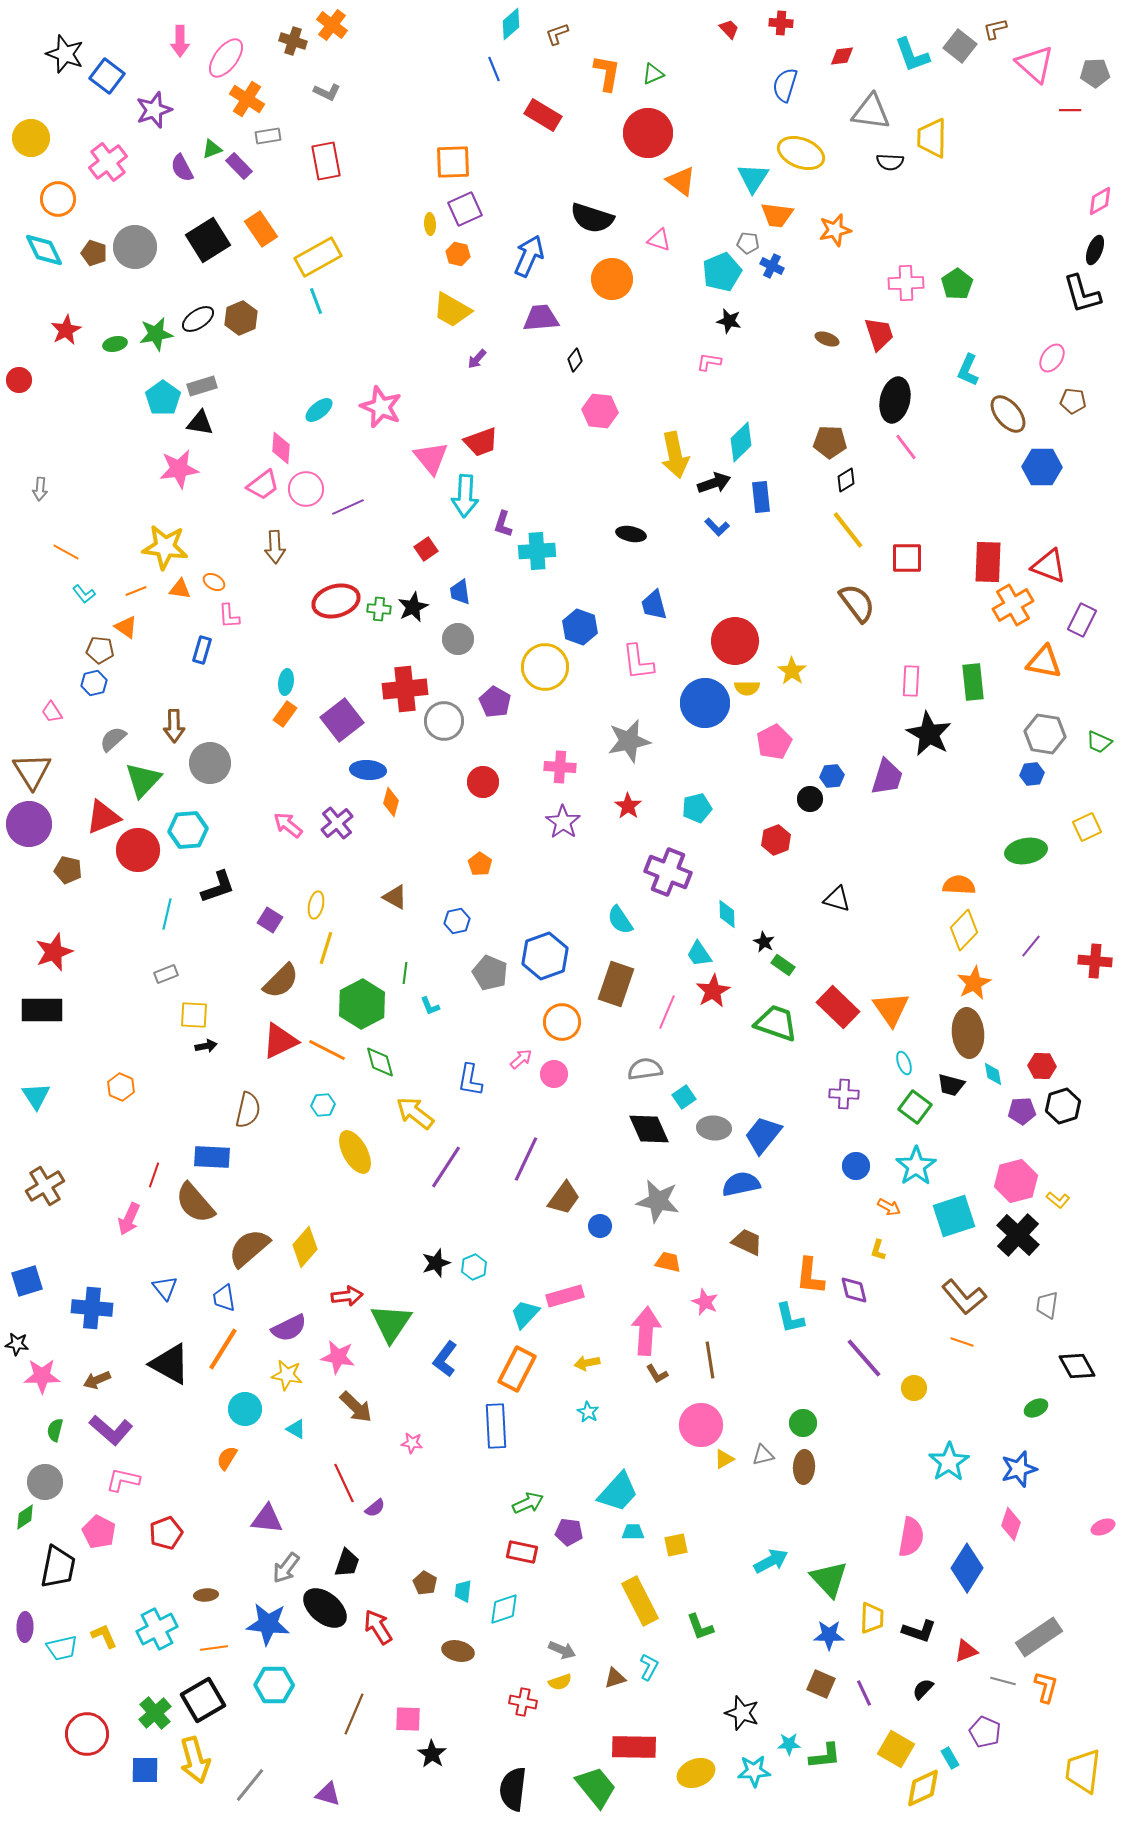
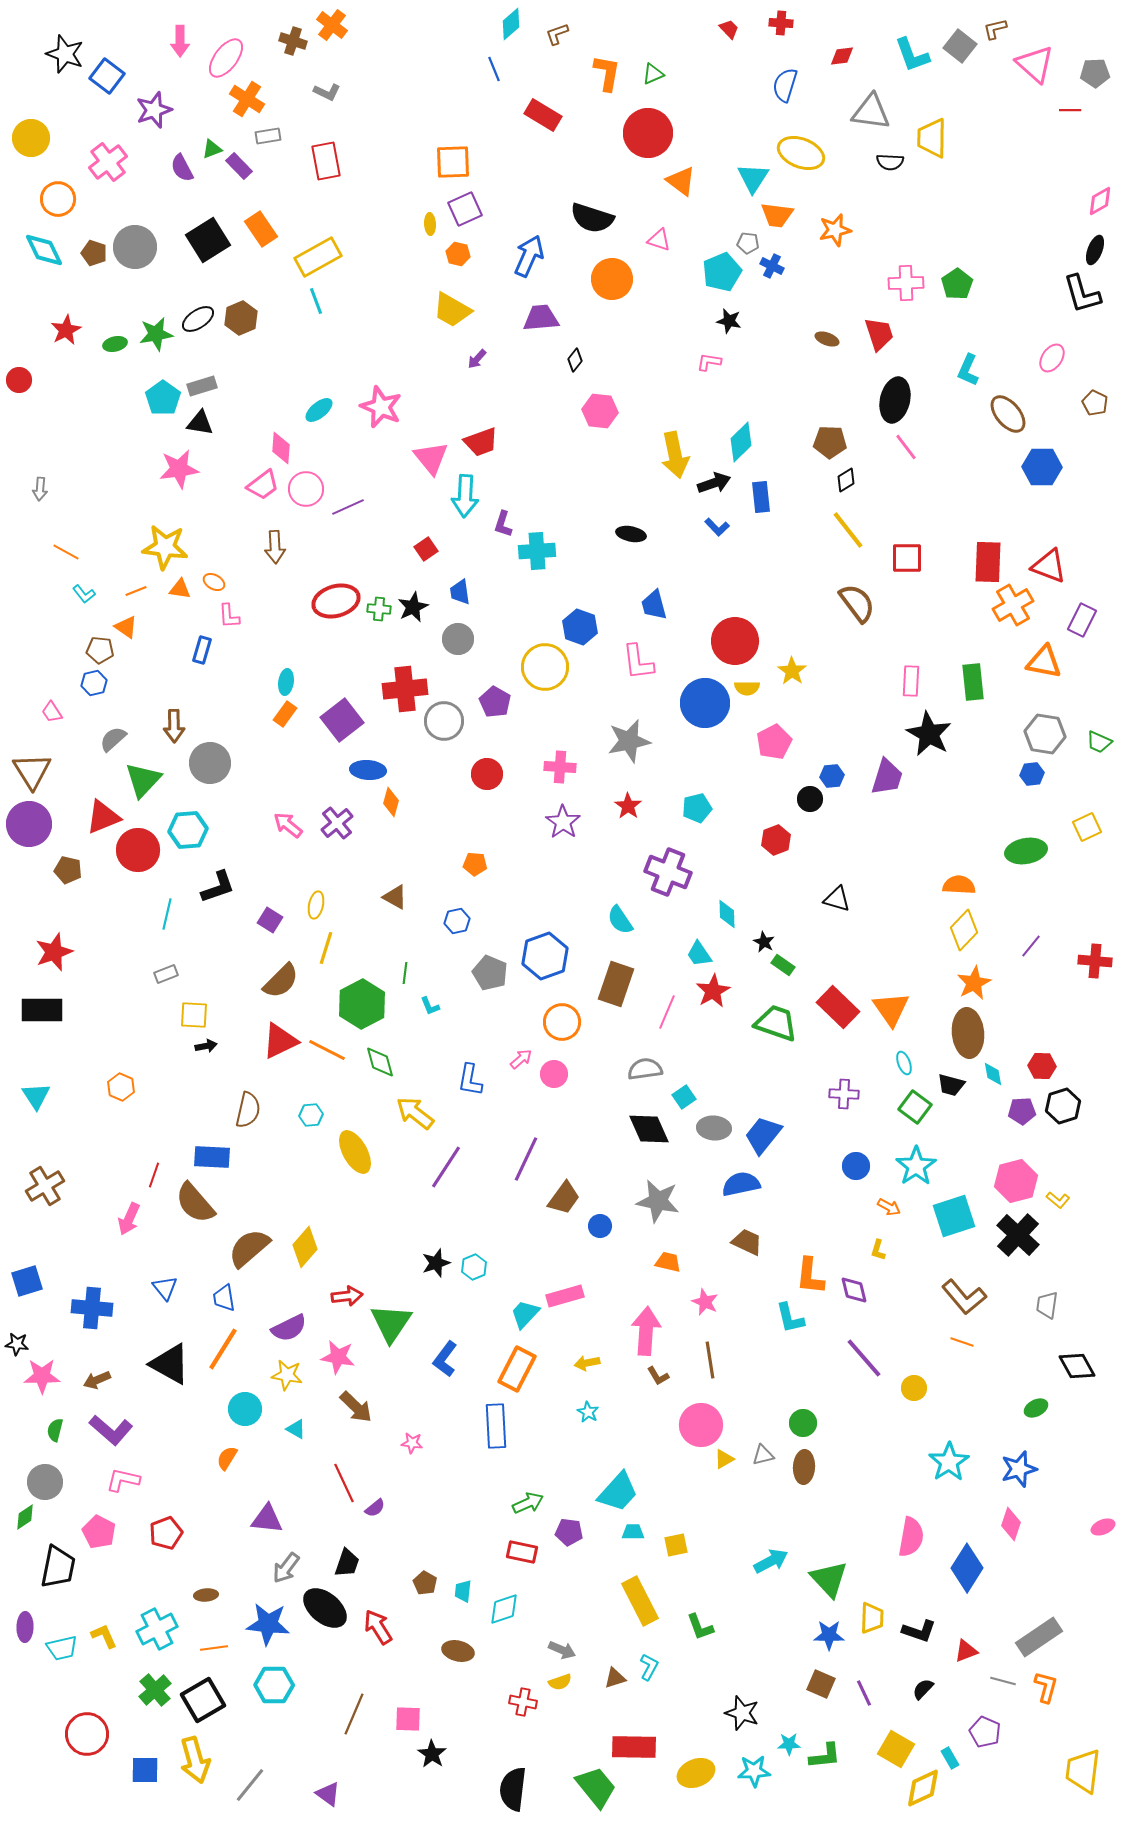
brown pentagon at (1073, 401): moved 22 px right, 2 px down; rotated 20 degrees clockwise
red circle at (483, 782): moved 4 px right, 8 px up
orange pentagon at (480, 864): moved 5 px left; rotated 30 degrees counterclockwise
cyan hexagon at (323, 1105): moved 12 px left, 10 px down
brown L-shape at (657, 1374): moved 1 px right, 2 px down
green cross at (155, 1713): moved 23 px up
purple triangle at (328, 1794): rotated 20 degrees clockwise
